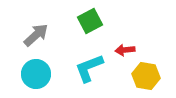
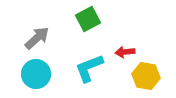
green square: moved 2 px left, 2 px up
gray arrow: moved 1 px right, 3 px down
red arrow: moved 2 px down
